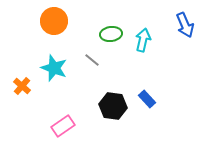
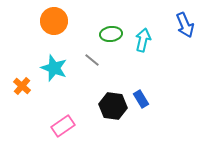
blue rectangle: moved 6 px left; rotated 12 degrees clockwise
